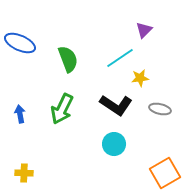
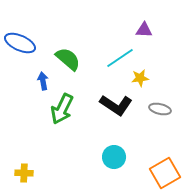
purple triangle: rotated 48 degrees clockwise
green semicircle: rotated 28 degrees counterclockwise
blue arrow: moved 23 px right, 33 px up
cyan circle: moved 13 px down
